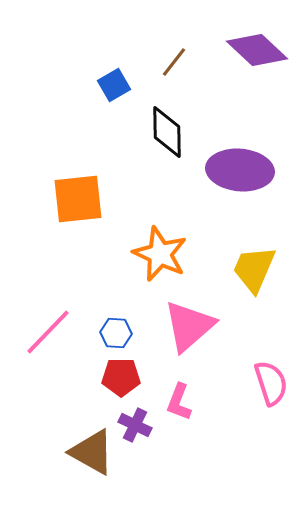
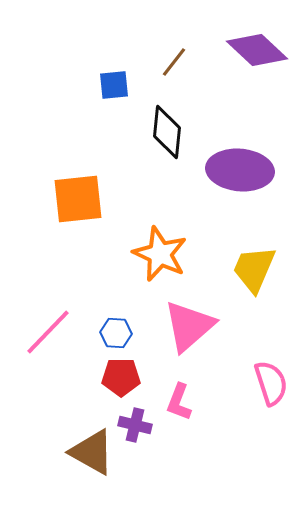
blue square: rotated 24 degrees clockwise
black diamond: rotated 6 degrees clockwise
purple cross: rotated 12 degrees counterclockwise
